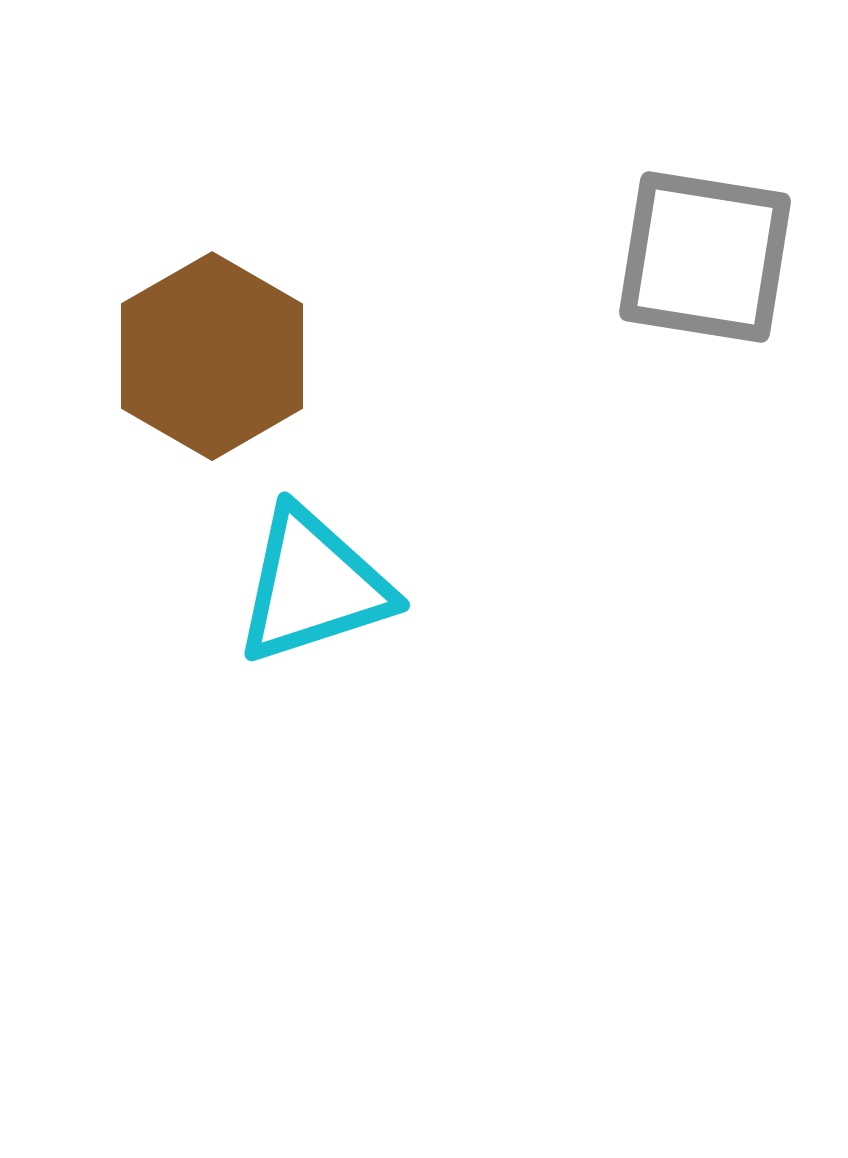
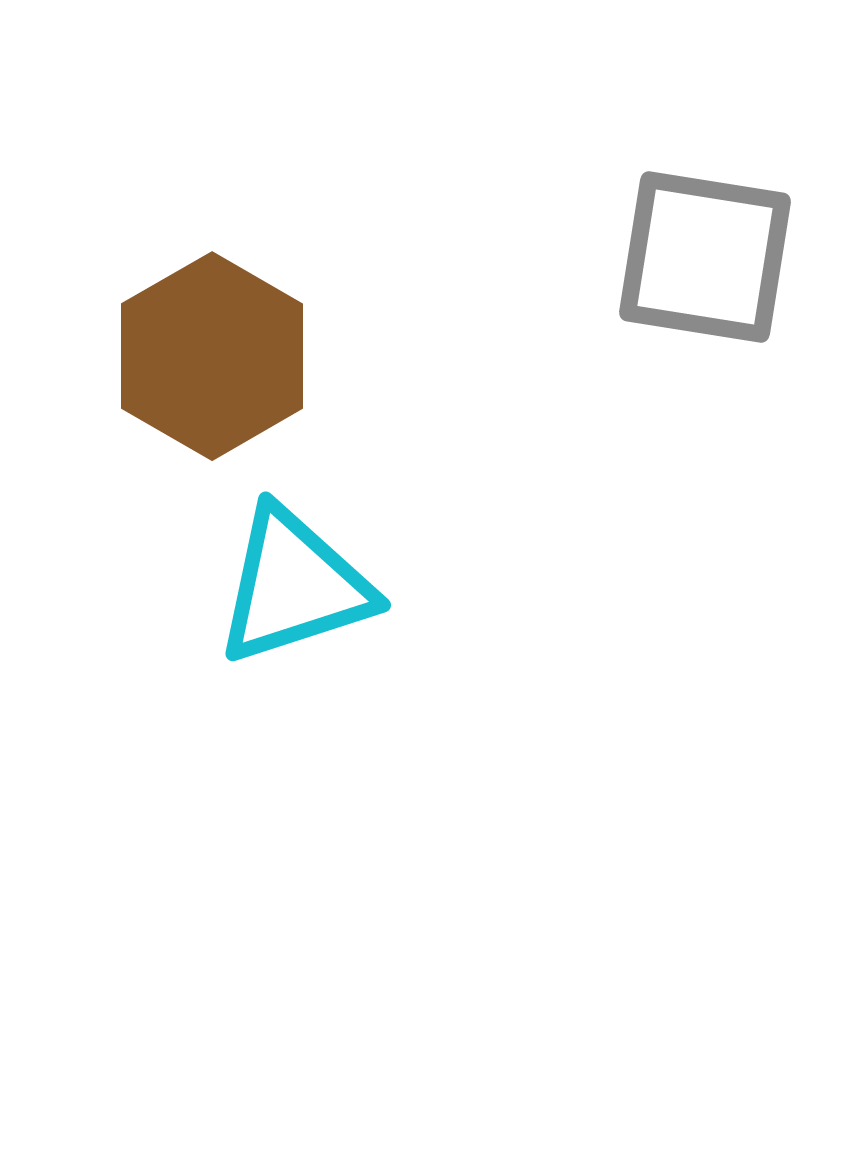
cyan triangle: moved 19 px left
